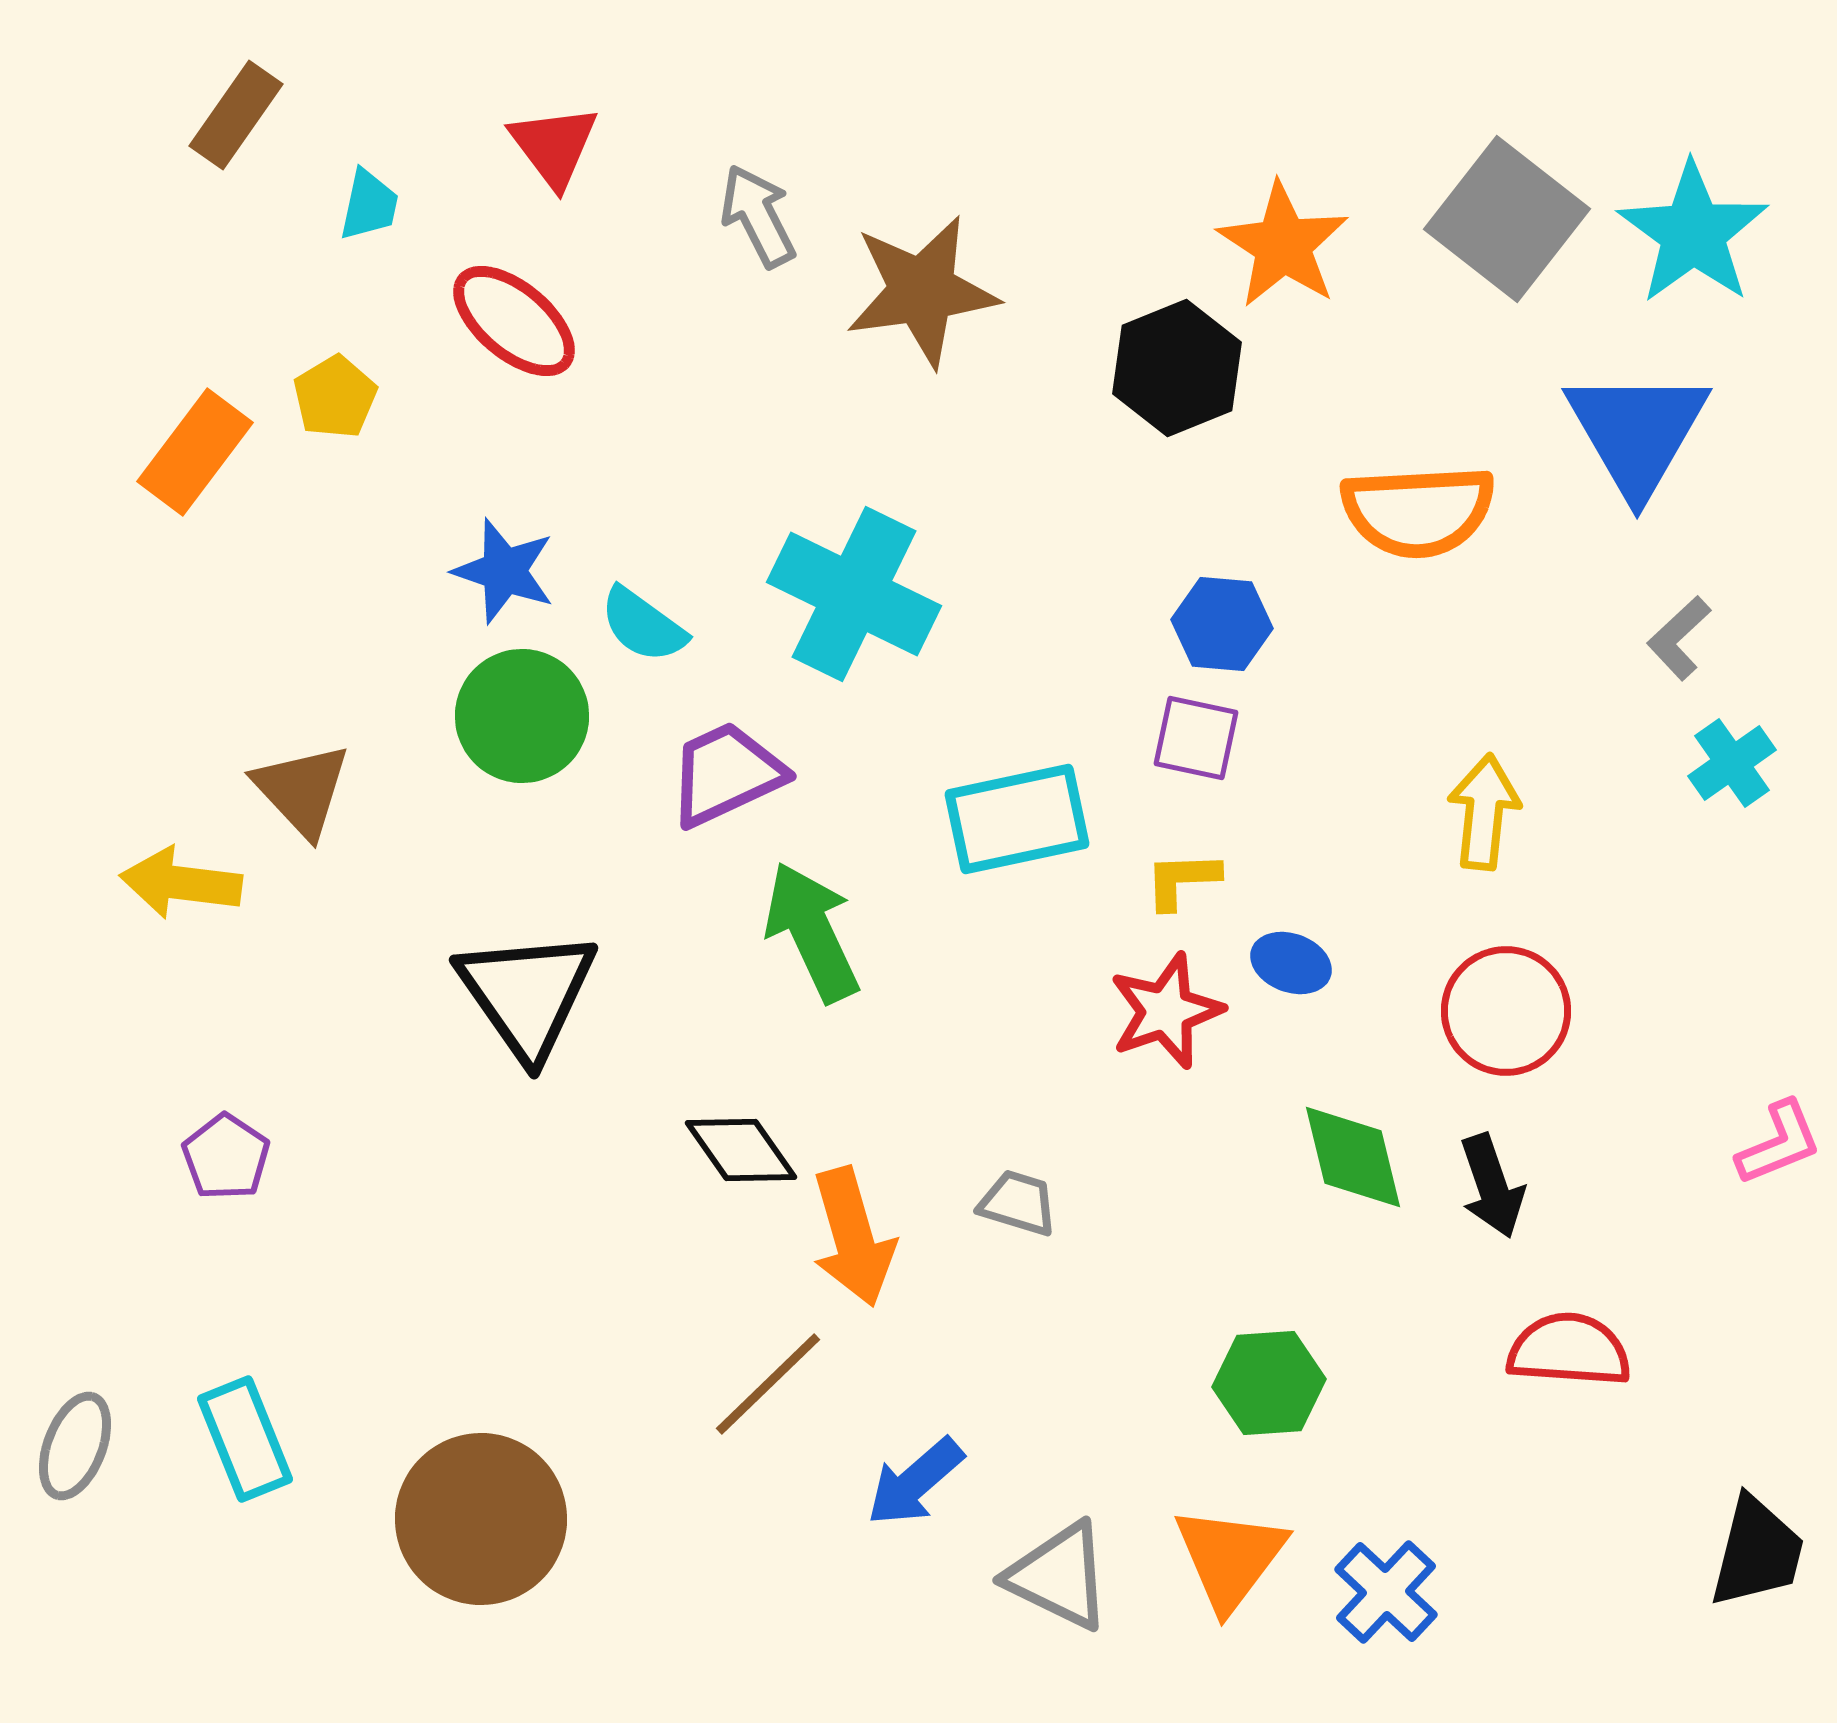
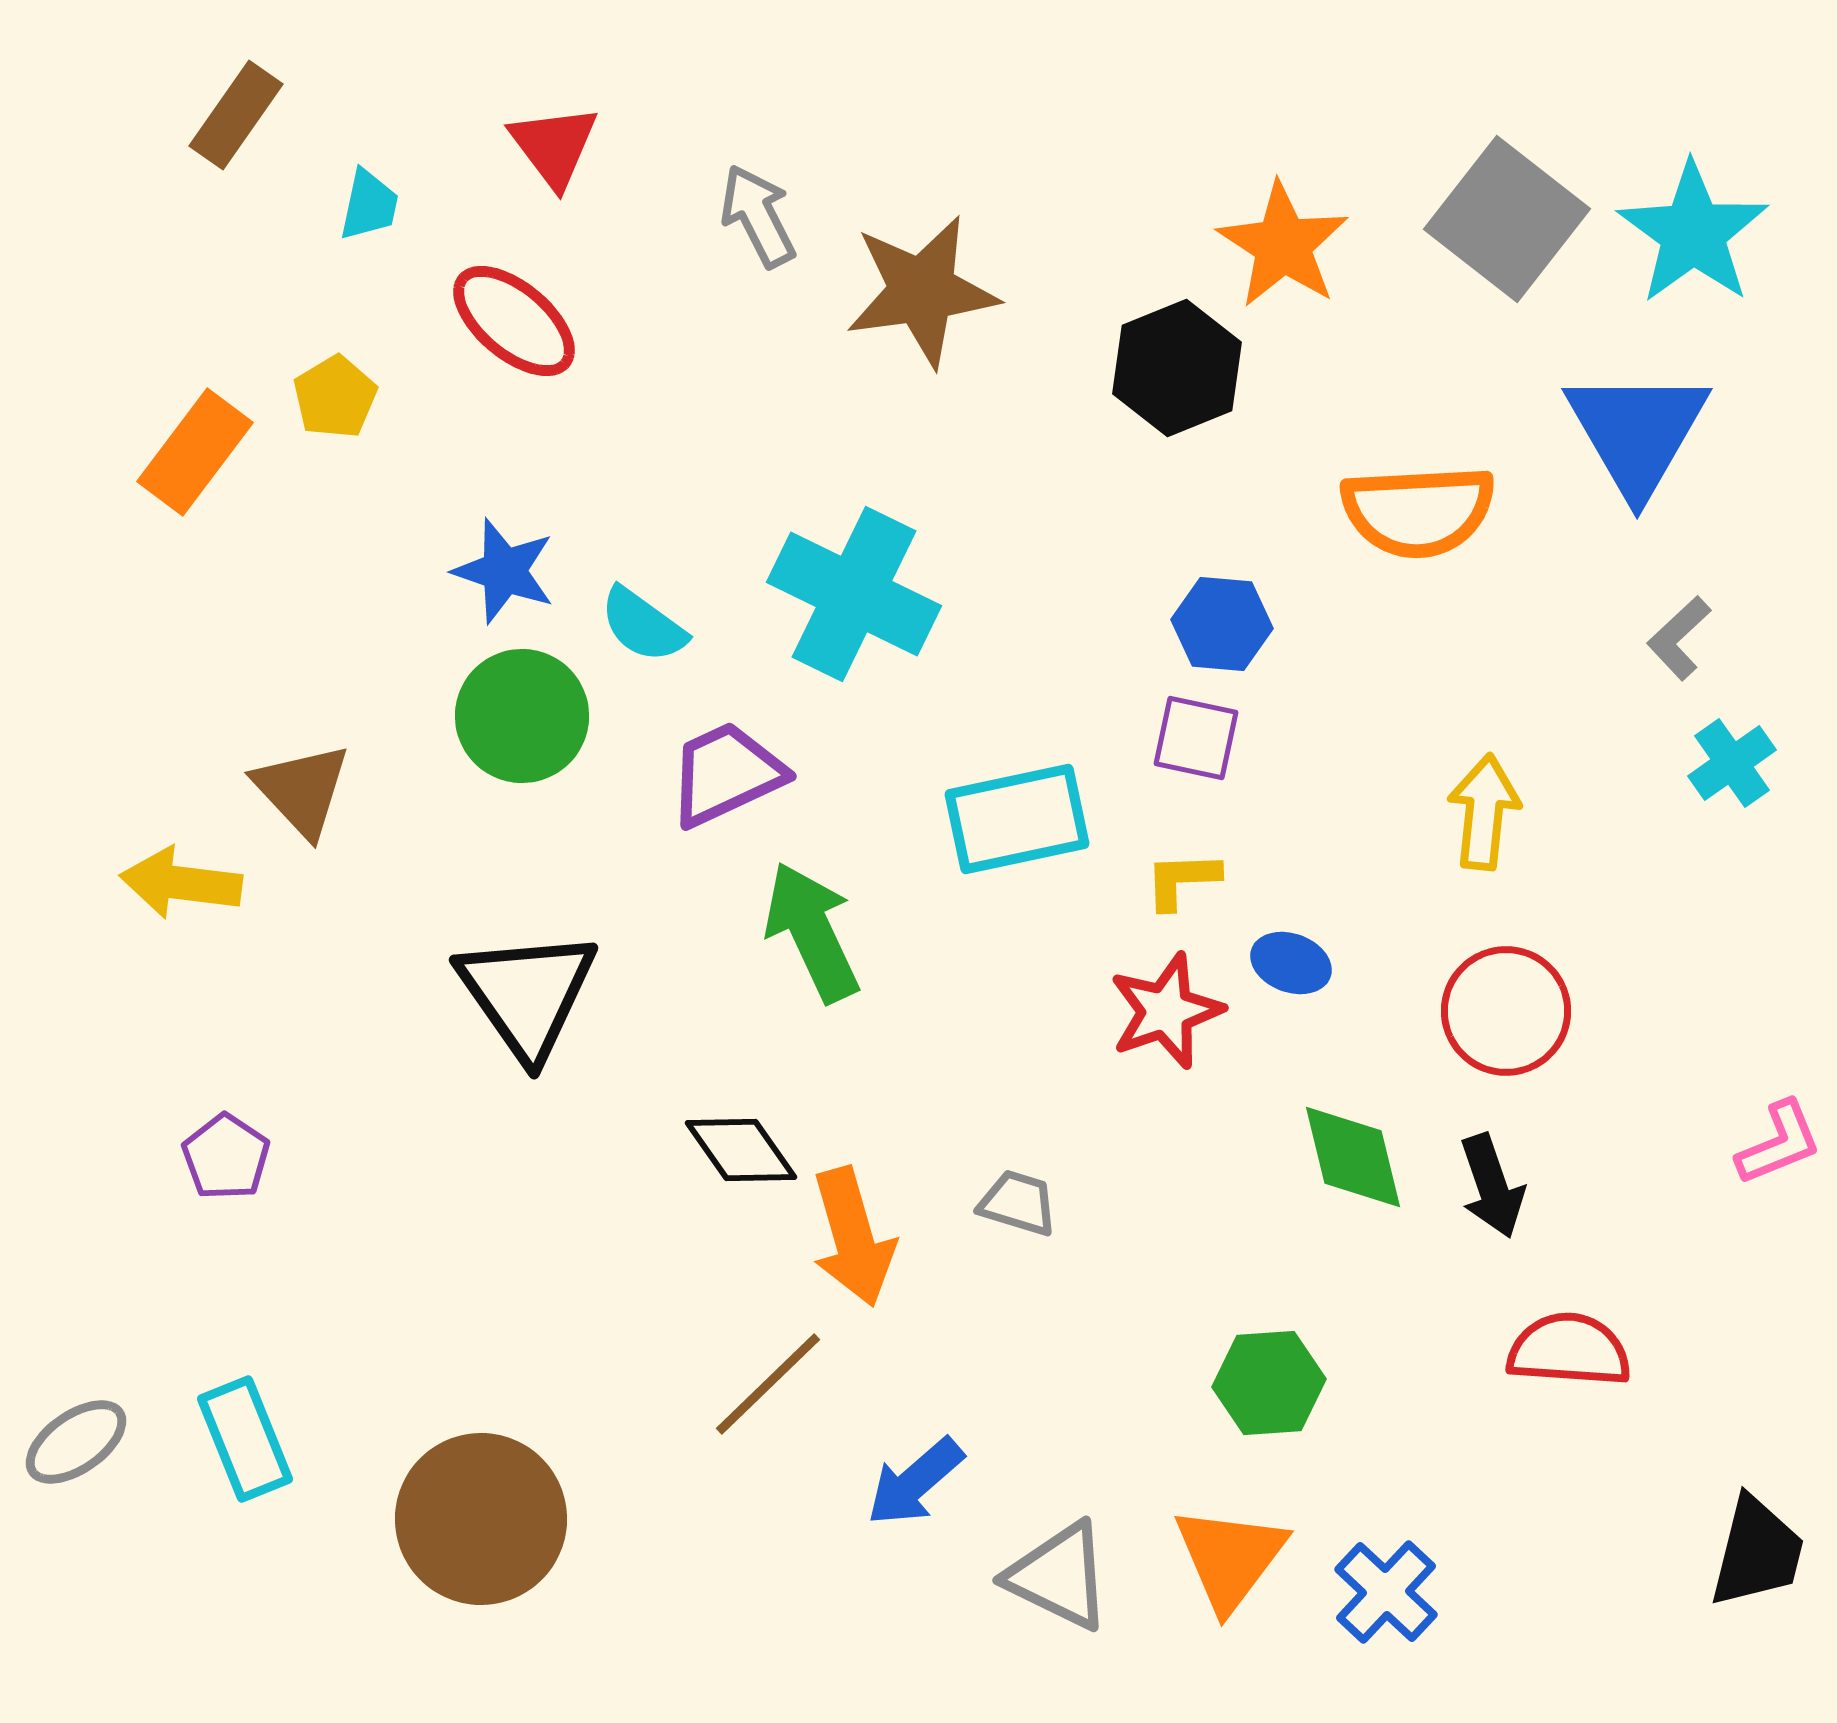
gray ellipse at (75, 1446): moved 1 px right, 4 px up; rotated 34 degrees clockwise
